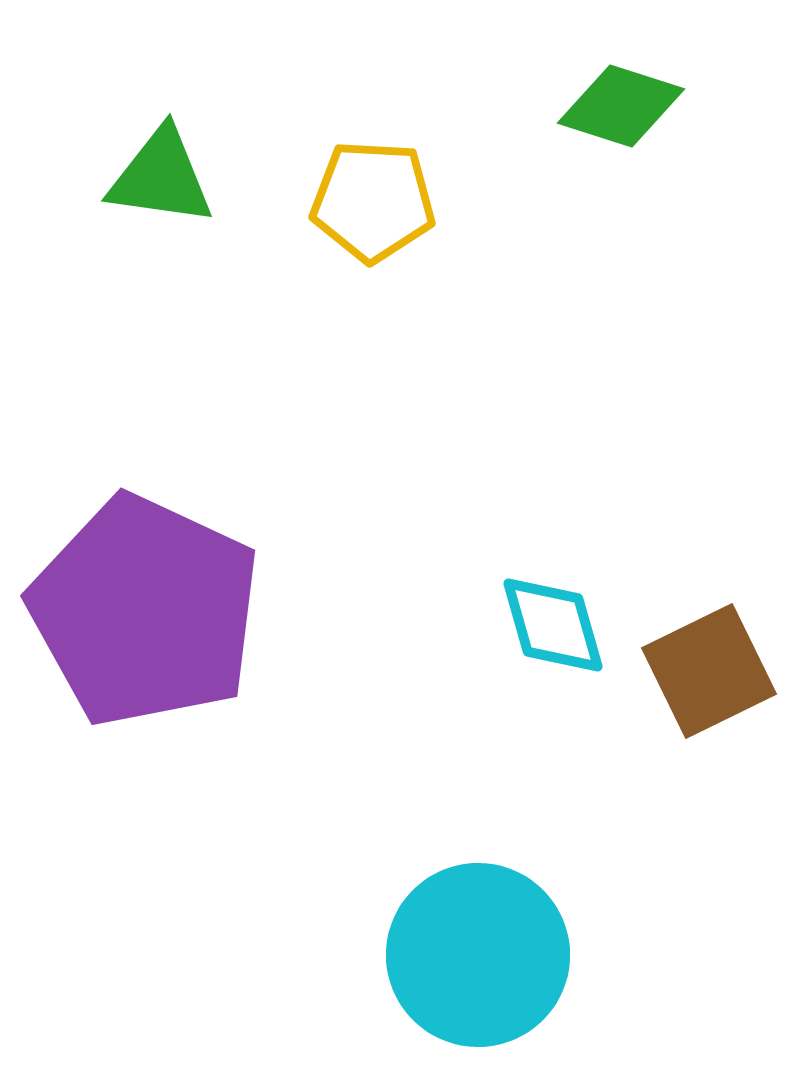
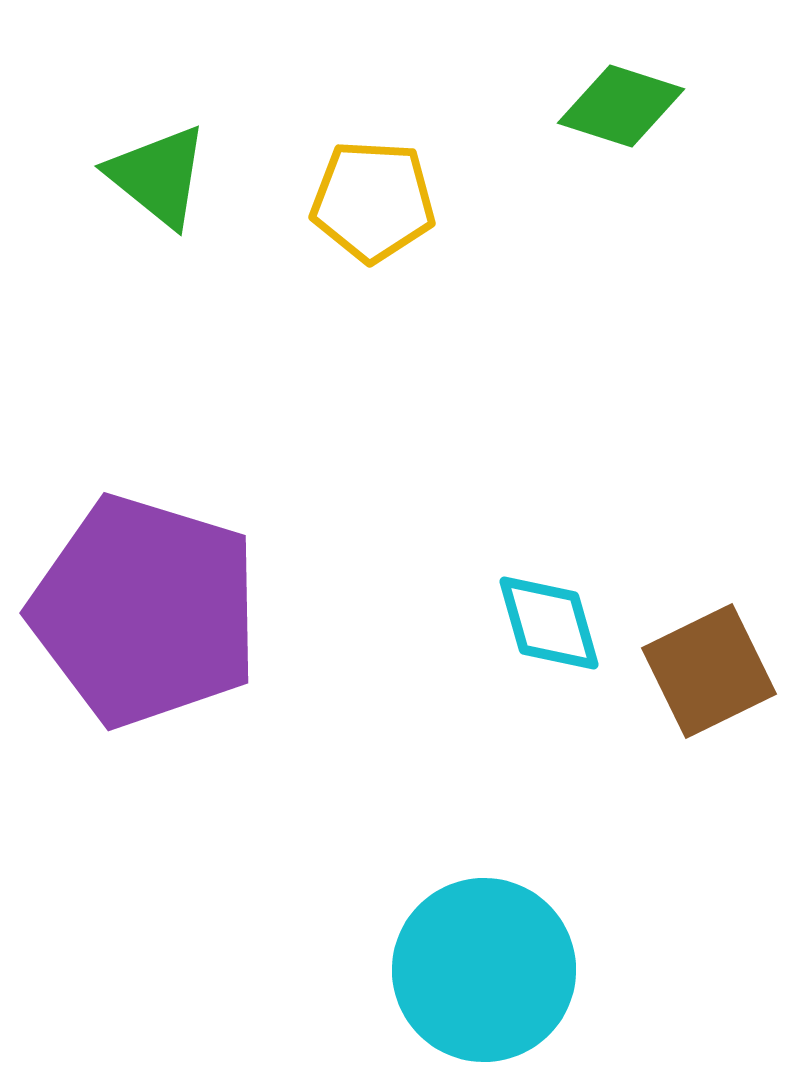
green triangle: moved 3 px left, 1 px up; rotated 31 degrees clockwise
purple pentagon: rotated 8 degrees counterclockwise
cyan diamond: moved 4 px left, 2 px up
cyan circle: moved 6 px right, 15 px down
